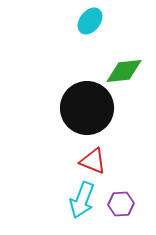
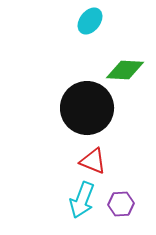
green diamond: moved 1 px right, 1 px up; rotated 9 degrees clockwise
